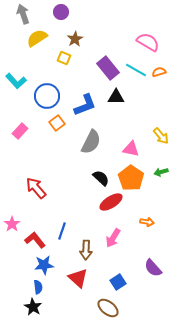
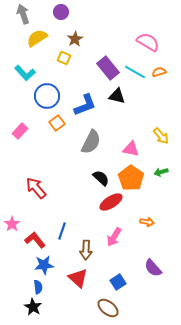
cyan line: moved 1 px left, 2 px down
cyan L-shape: moved 9 px right, 8 px up
black triangle: moved 1 px right, 1 px up; rotated 12 degrees clockwise
pink arrow: moved 1 px right, 1 px up
